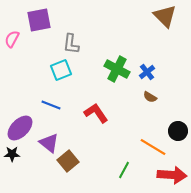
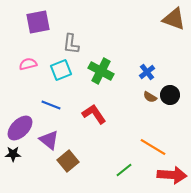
brown triangle: moved 9 px right, 3 px down; rotated 25 degrees counterclockwise
purple square: moved 1 px left, 2 px down
pink semicircle: moved 16 px right, 25 px down; rotated 48 degrees clockwise
green cross: moved 16 px left, 2 px down
red L-shape: moved 2 px left, 1 px down
black circle: moved 8 px left, 36 px up
purple triangle: moved 3 px up
black star: moved 1 px right
green line: rotated 24 degrees clockwise
